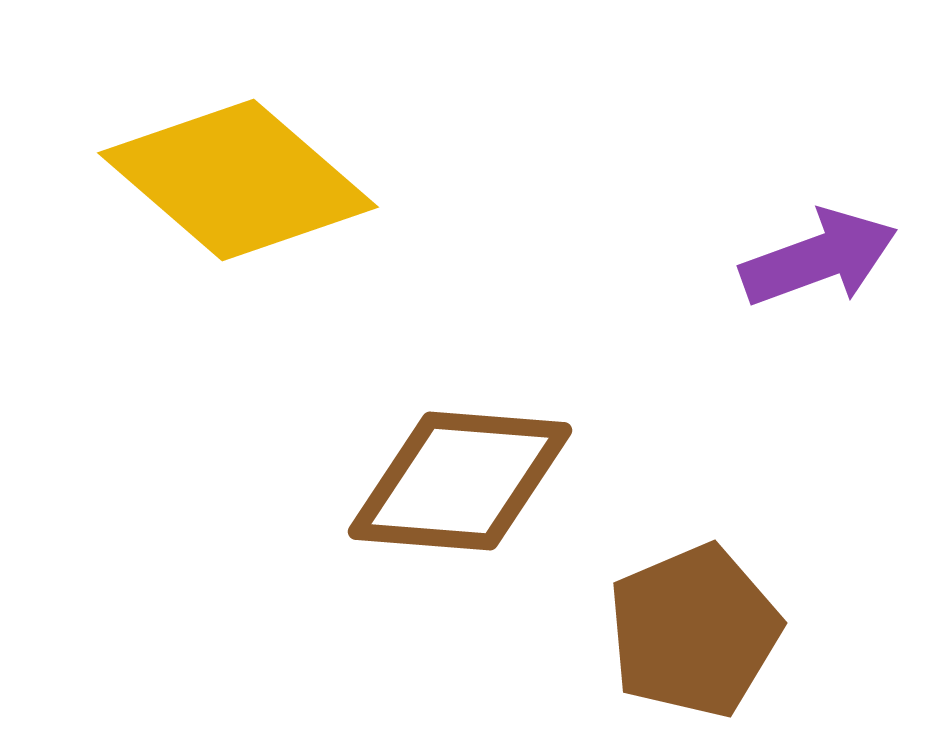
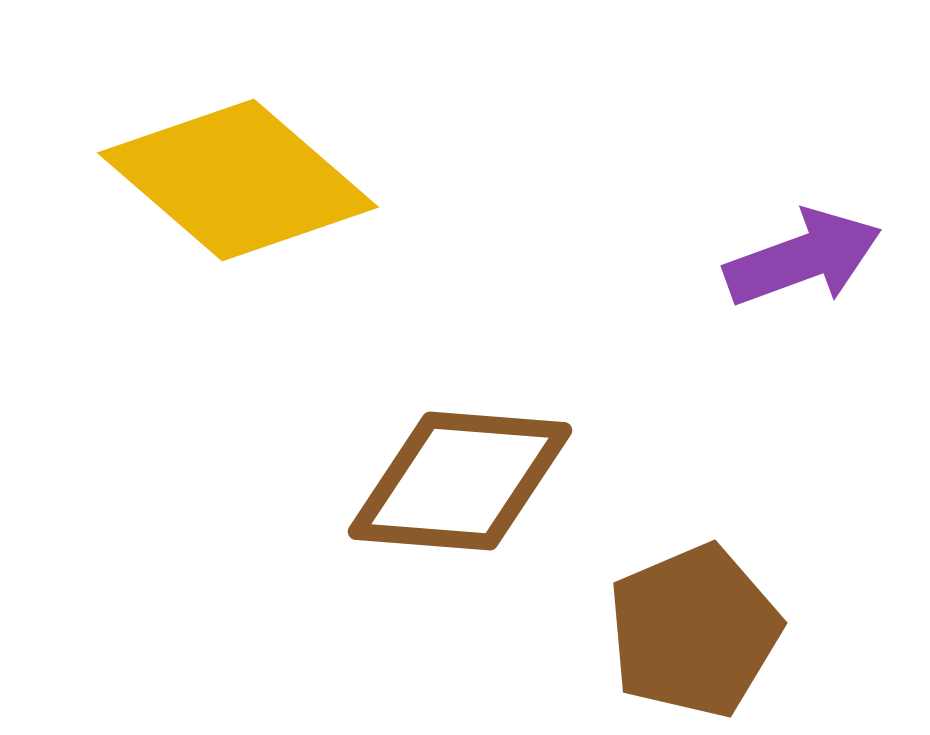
purple arrow: moved 16 px left
